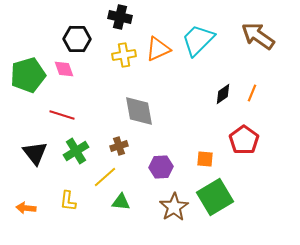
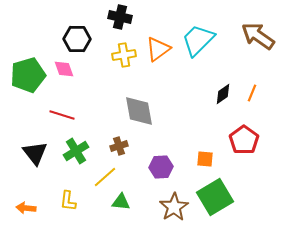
orange triangle: rotated 12 degrees counterclockwise
